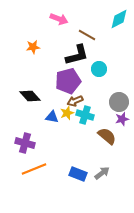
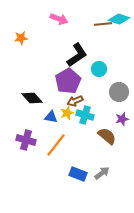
cyan diamond: rotated 45 degrees clockwise
brown line: moved 16 px right, 11 px up; rotated 36 degrees counterclockwise
orange star: moved 12 px left, 9 px up
black L-shape: rotated 20 degrees counterclockwise
purple pentagon: rotated 15 degrees counterclockwise
black diamond: moved 2 px right, 2 px down
gray circle: moved 10 px up
blue triangle: moved 1 px left
purple cross: moved 1 px right, 3 px up
orange line: moved 22 px right, 24 px up; rotated 30 degrees counterclockwise
